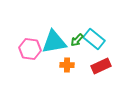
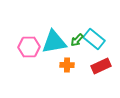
pink hexagon: moved 1 px left, 2 px up; rotated 10 degrees counterclockwise
